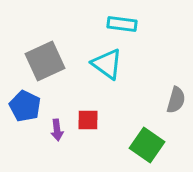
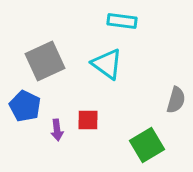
cyan rectangle: moved 3 px up
green square: rotated 24 degrees clockwise
